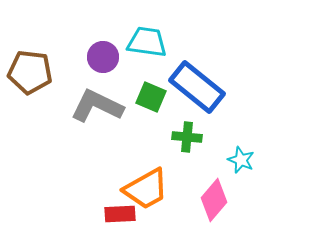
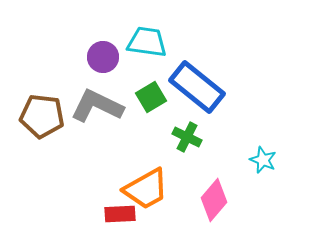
brown pentagon: moved 12 px right, 44 px down
green square: rotated 36 degrees clockwise
green cross: rotated 20 degrees clockwise
cyan star: moved 22 px right
